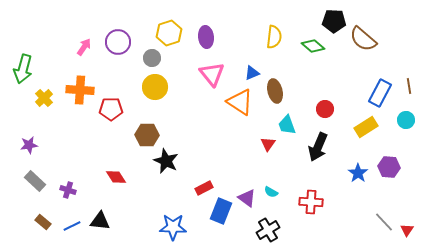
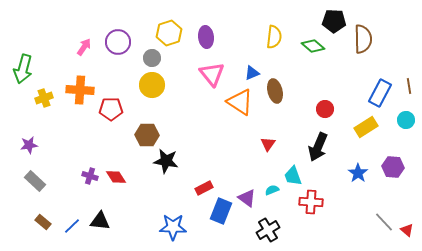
brown semicircle at (363, 39): rotated 132 degrees counterclockwise
yellow circle at (155, 87): moved 3 px left, 2 px up
yellow cross at (44, 98): rotated 24 degrees clockwise
cyan trapezoid at (287, 125): moved 6 px right, 51 px down
black star at (166, 161): rotated 15 degrees counterclockwise
purple hexagon at (389, 167): moved 4 px right
purple cross at (68, 190): moved 22 px right, 14 px up
cyan semicircle at (271, 192): moved 1 px right, 2 px up; rotated 128 degrees clockwise
blue line at (72, 226): rotated 18 degrees counterclockwise
red triangle at (407, 230): rotated 24 degrees counterclockwise
